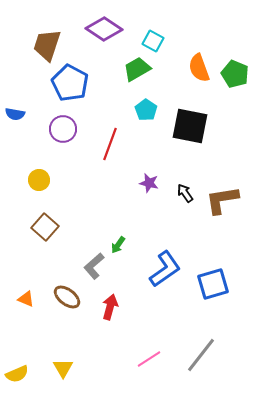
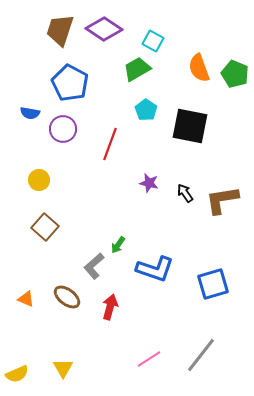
brown trapezoid: moved 13 px right, 15 px up
blue semicircle: moved 15 px right, 1 px up
blue L-shape: moved 10 px left; rotated 54 degrees clockwise
